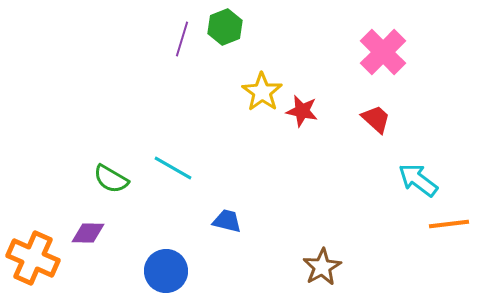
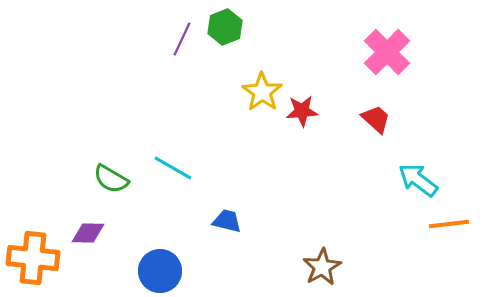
purple line: rotated 8 degrees clockwise
pink cross: moved 4 px right
red star: rotated 16 degrees counterclockwise
orange cross: rotated 18 degrees counterclockwise
blue circle: moved 6 px left
